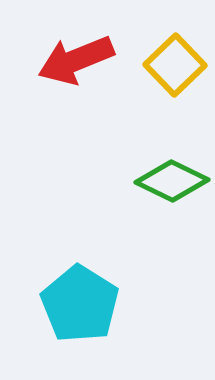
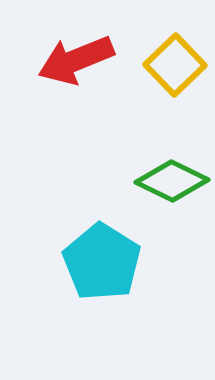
cyan pentagon: moved 22 px right, 42 px up
